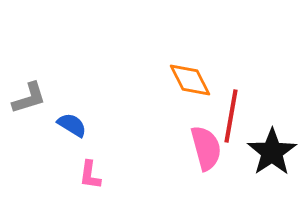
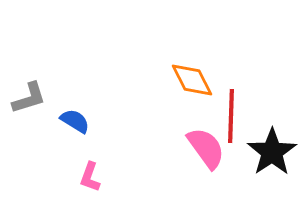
orange diamond: moved 2 px right
red line: rotated 8 degrees counterclockwise
blue semicircle: moved 3 px right, 4 px up
pink semicircle: rotated 21 degrees counterclockwise
pink L-shape: moved 2 px down; rotated 12 degrees clockwise
